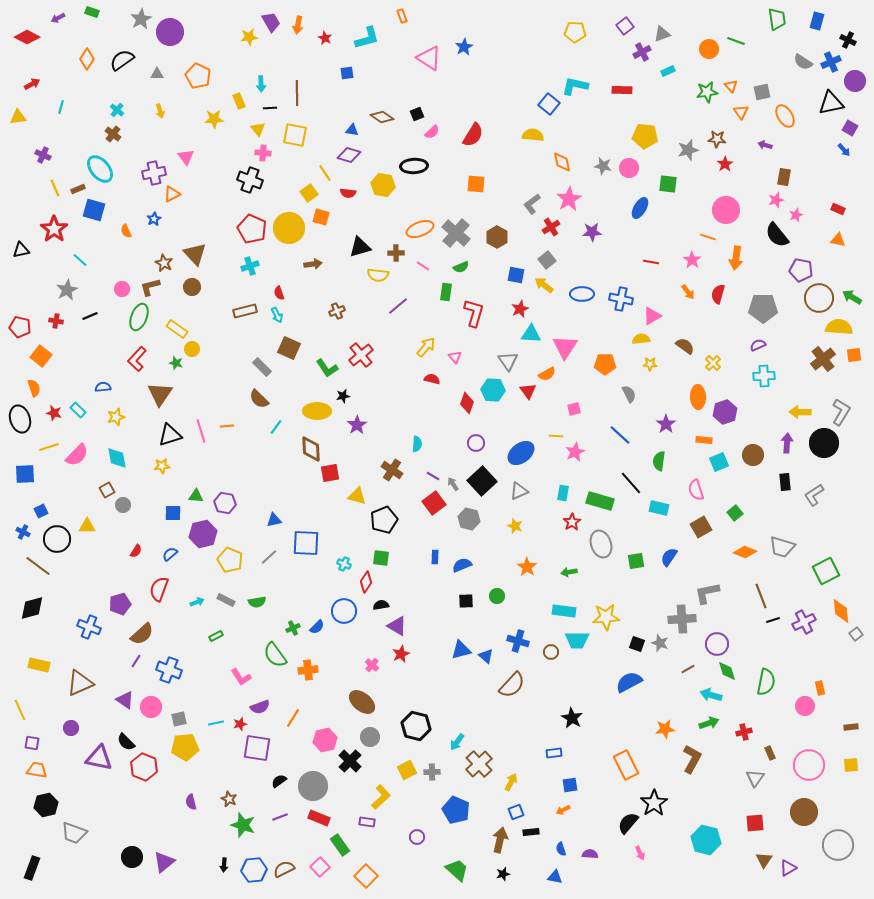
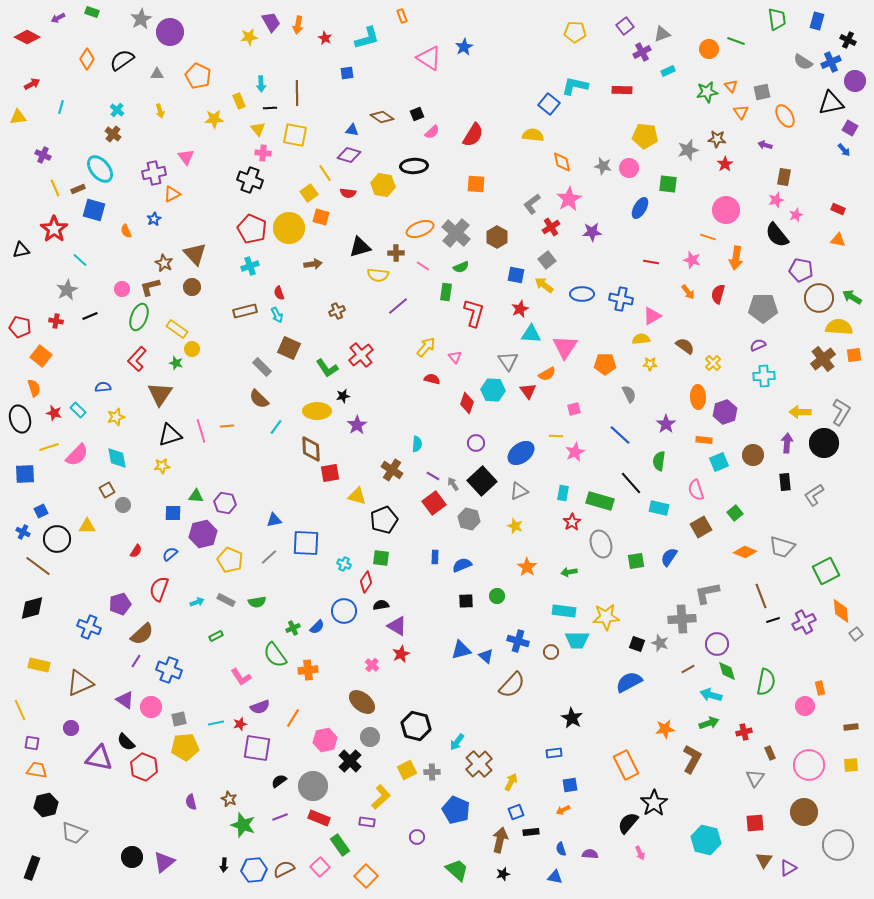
pink star at (692, 260): rotated 18 degrees counterclockwise
